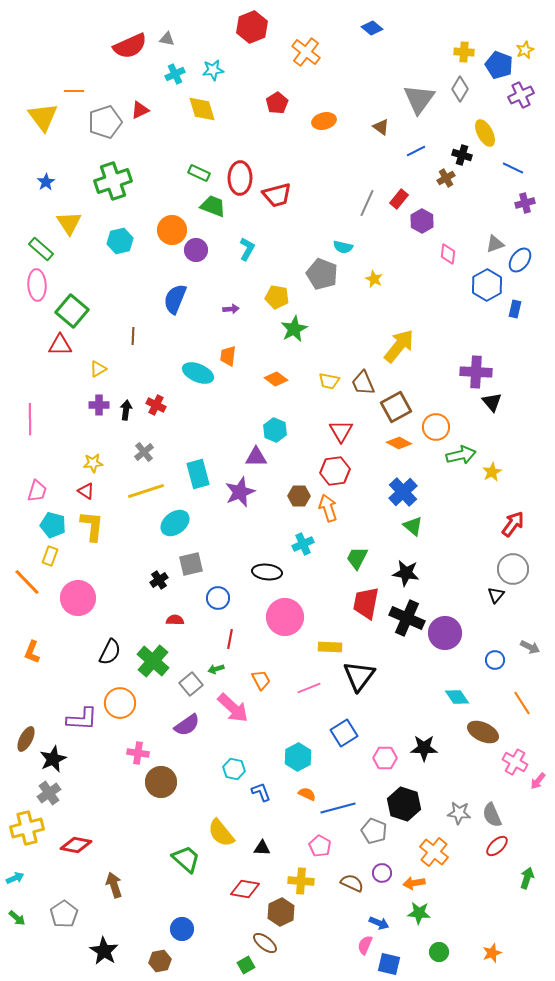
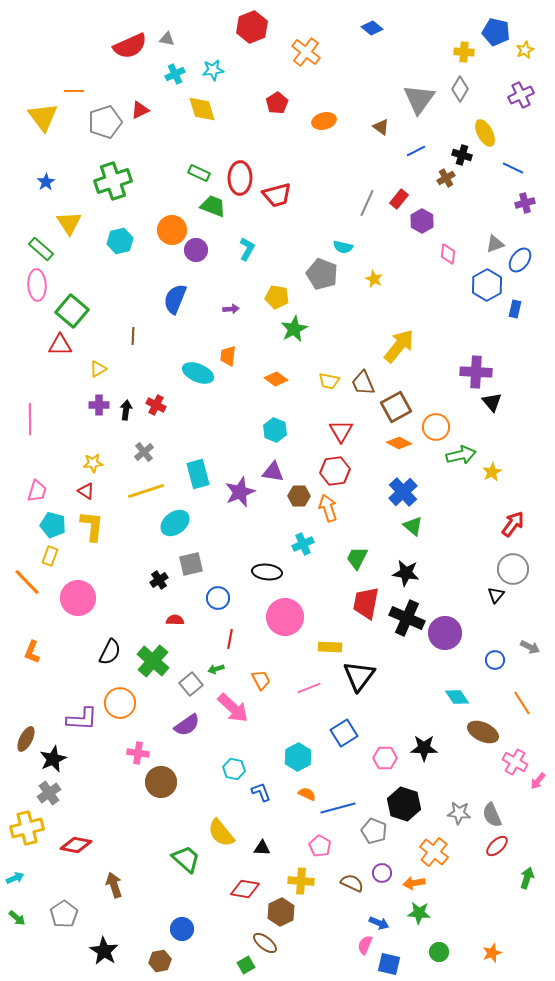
blue pentagon at (499, 65): moved 3 px left, 33 px up; rotated 8 degrees counterclockwise
purple triangle at (256, 457): moved 17 px right, 15 px down; rotated 10 degrees clockwise
